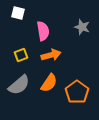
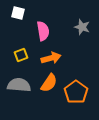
orange arrow: moved 3 px down
gray semicircle: rotated 135 degrees counterclockwise
orange pentagon: moved 1 px left
